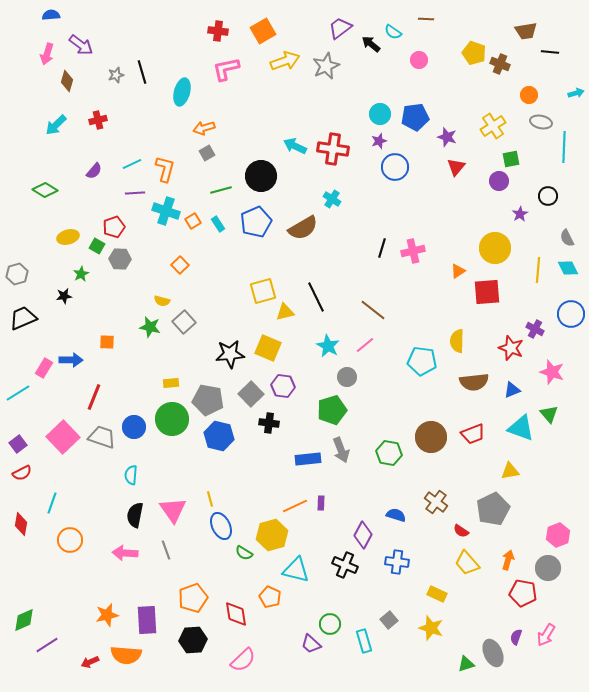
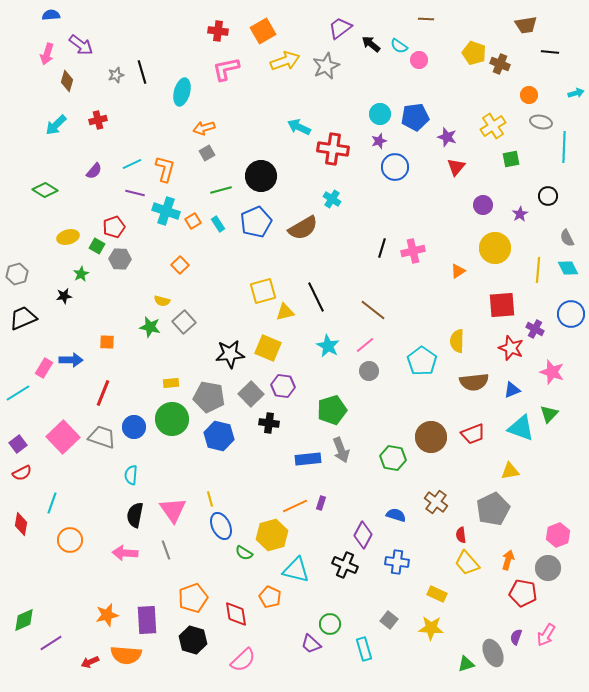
brown trapezoid at (526, 31): moved 6 px up
cyan semicircle at (393, 32): moved 6 px right, 14 px down
cyan arrow at (295, 146): moved 4 px right, 19 px up
purple circle at (499, 181): moved 16 px left, 24 px down
purple line at (135, 193): rotated 18 degrees clockwise
red square at (487, 292): moved 15 px right, 13 px down
cyan pentagon at (422, 361): rotated 28 degrees clockwise
gray circle at (347, 377): moved 22 px right, 6 px up
red line at (94, 397): moved 9 px right, 4 px up
gray pentagon at (208, 400): moved 1 px right, 3 px up
green triangle at (549, 414): rotated 24 degrees clockwise
green hexagon at (389, 453): moved 4 px right, 5 px down
purple rectangle at (321, 503): rotated 16 degrees clockwise
red semicircle at (461, 531): moved 4 px down; rotated 49 degrees clockwise
gray square at (389, 620): rotated 12 degrees counterclockwise
yellow star at (431, 628): rotated 15 degrees counterclockwise
black hexagon at (193, 640): rotated 20 degrees clockwise
cyan rectangle at (364, 641): moved 8 px down
purple line at (47, 645): moved 4 px right, 2 px up
